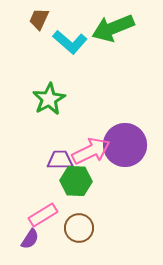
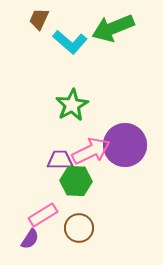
green star: moved 23 px right, 6 px down
